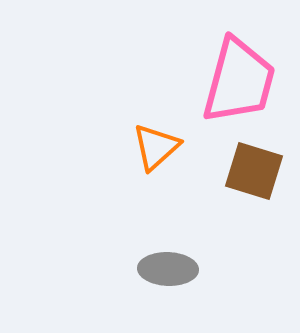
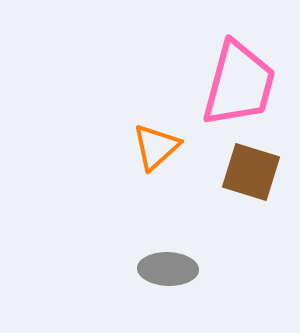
pink trapezoid: moved 3 px down
brown square: moved 3 px left, 1 px down
